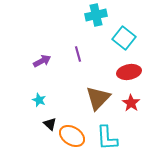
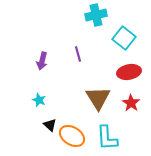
purple arrow: rotated 132 degrees clockwise
brown triangle: rotated 16 degrees counterclockwise
black triangle: moved 1 px down
